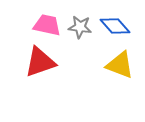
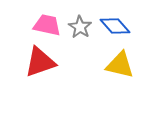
gray star: rotated 25 degrees clockwise
yellow triangle: rotated 8 degrees counterclockwise
